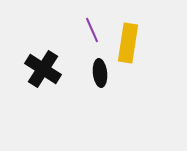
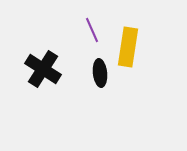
yellow rectangle: moved 4 px down
